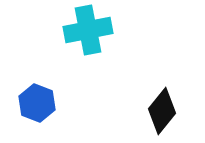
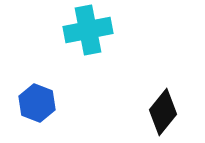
black diamond: moved 1 px right, 1 px down
